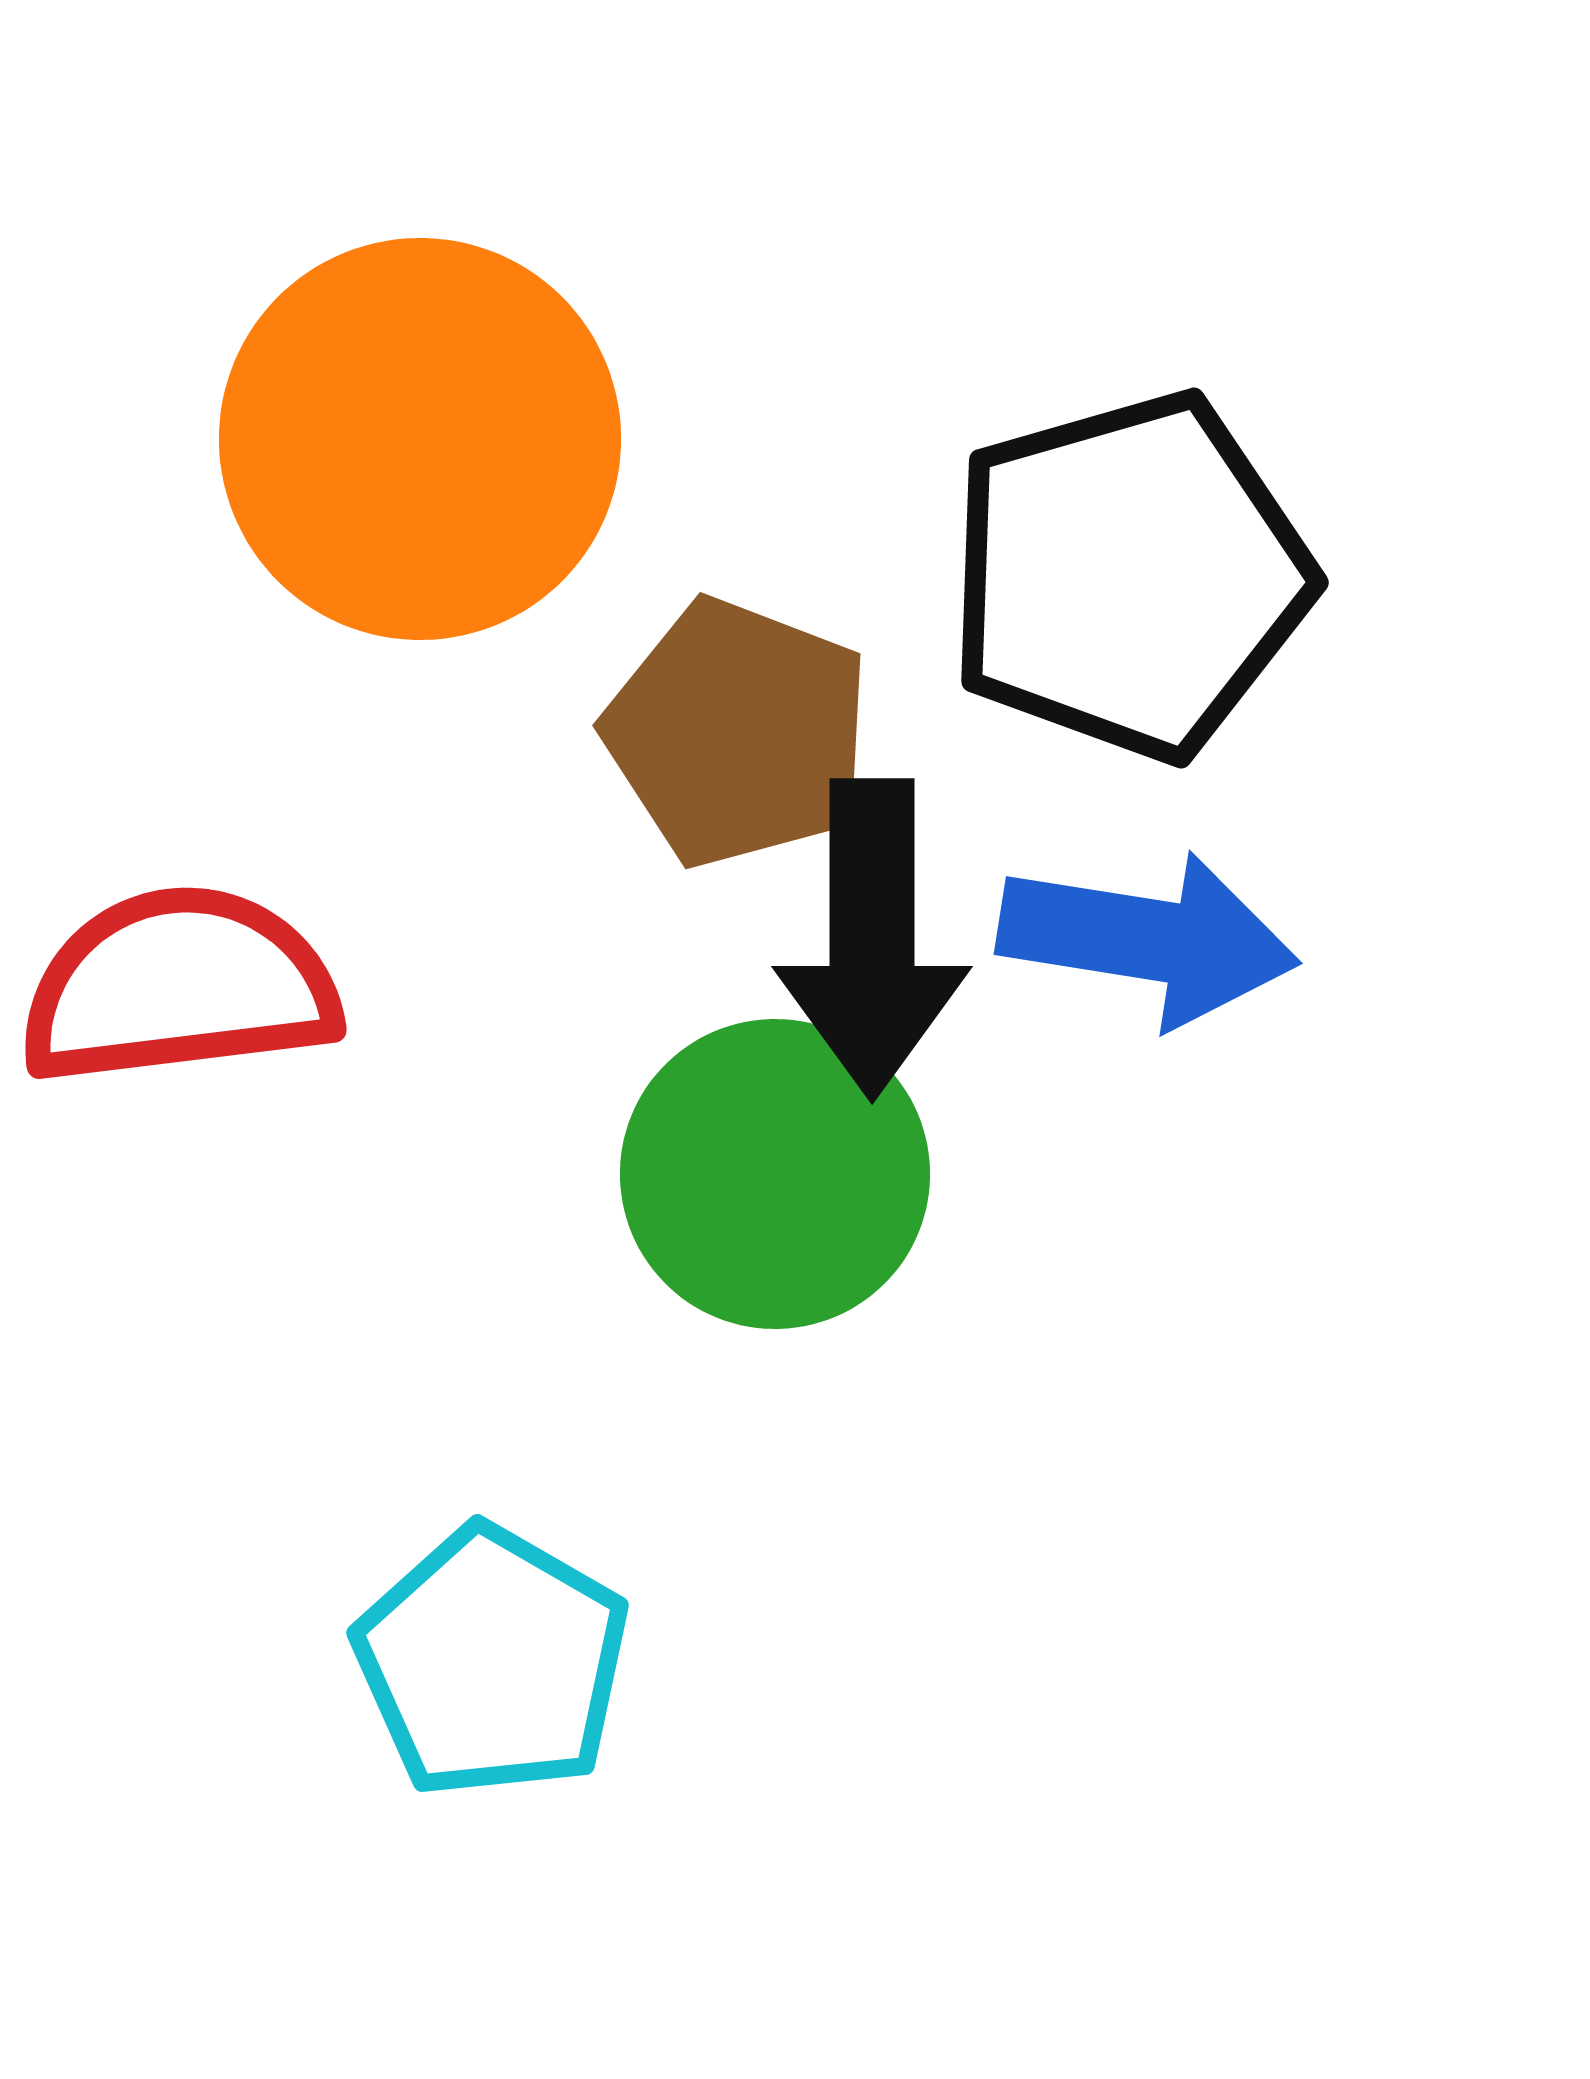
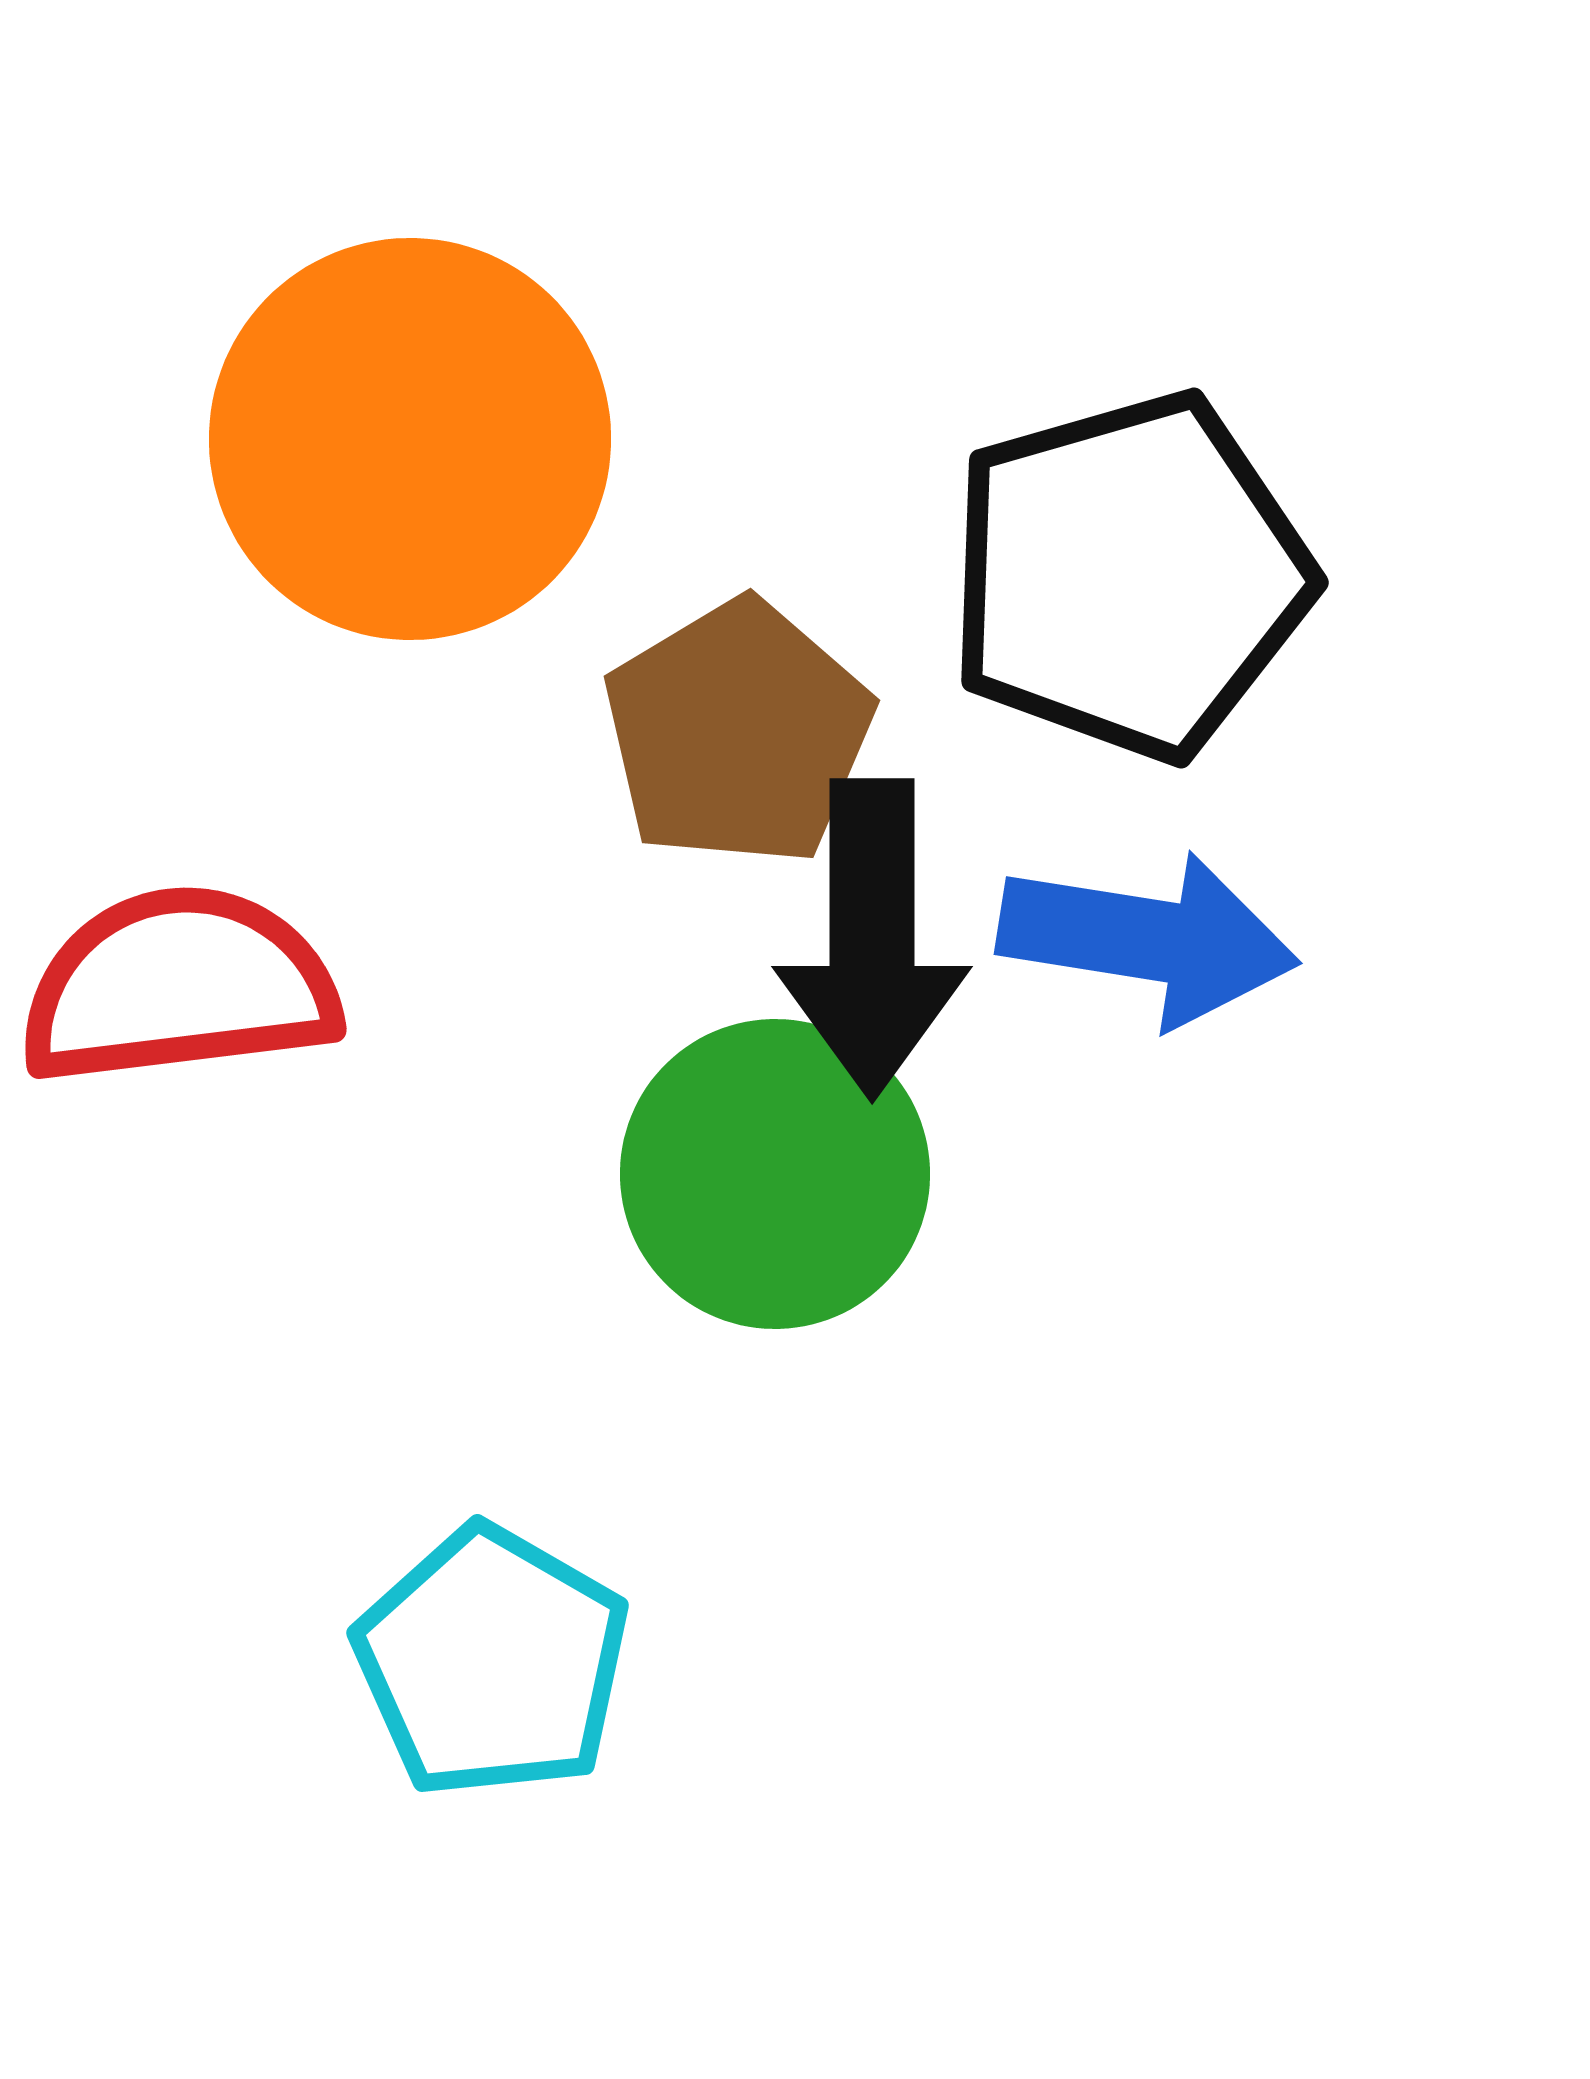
orange circle: moved 10 px left
brown pentagon: rotated 20 degrees clockwise
